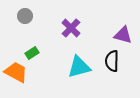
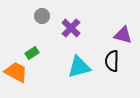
gray circle: moved 17 px right
